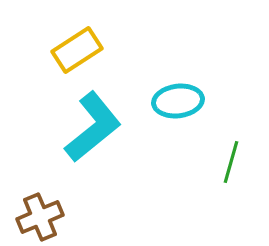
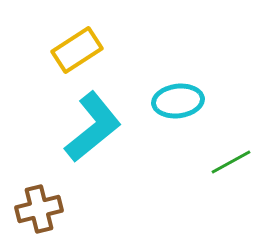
green line: rotated 45 degrees clockwise
brown cross: moved 1 px left, 8 px up; rotated 9 degrees clockwise
